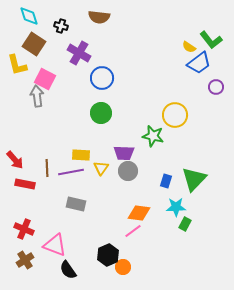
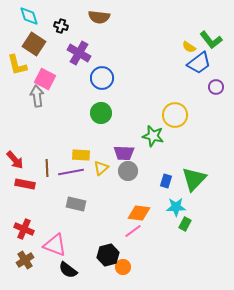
yellow triangle: rotated 14 degrees clockwise
black hexagon: rotated 10 degrees clockwise
black semicircle: rotated 18 degrees counterclockwise
